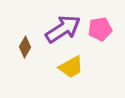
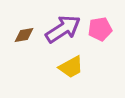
brown diamond: moved 1 px left, 12 px up; rotated 50 degrees clockwise
